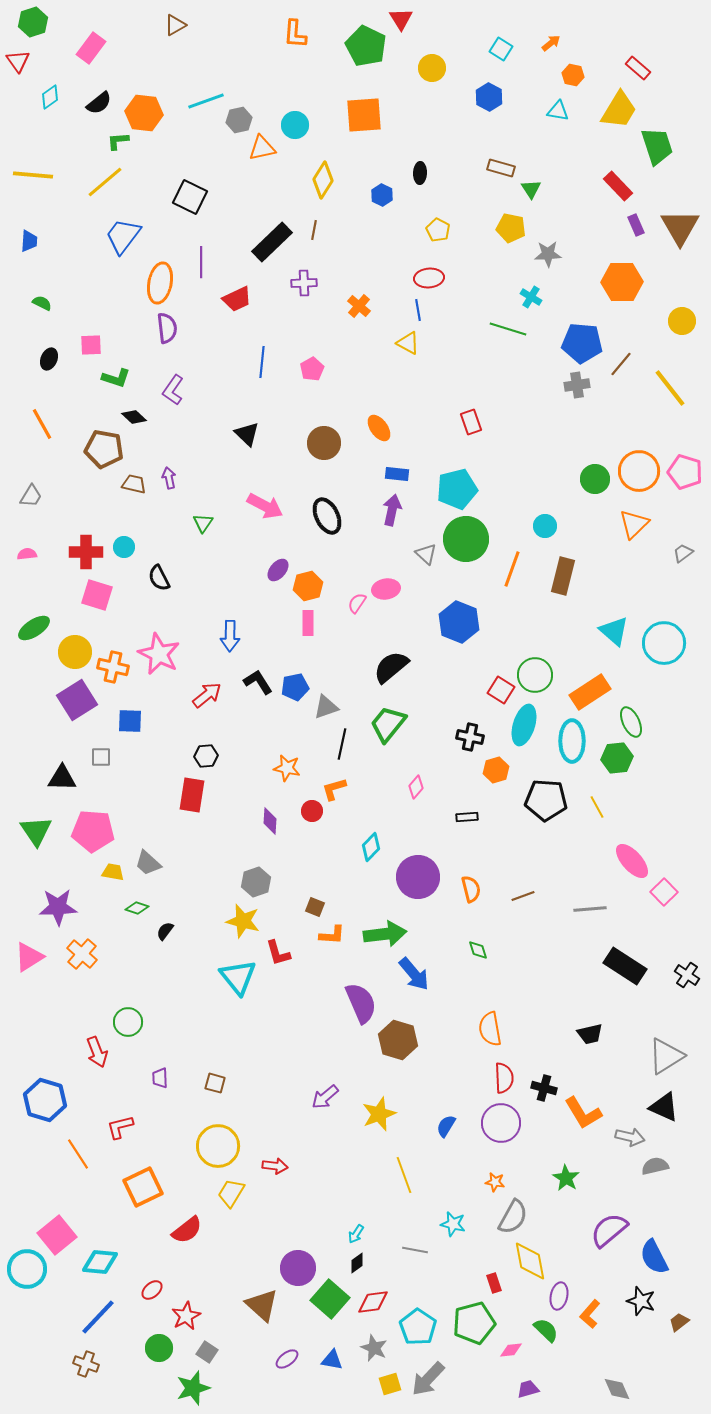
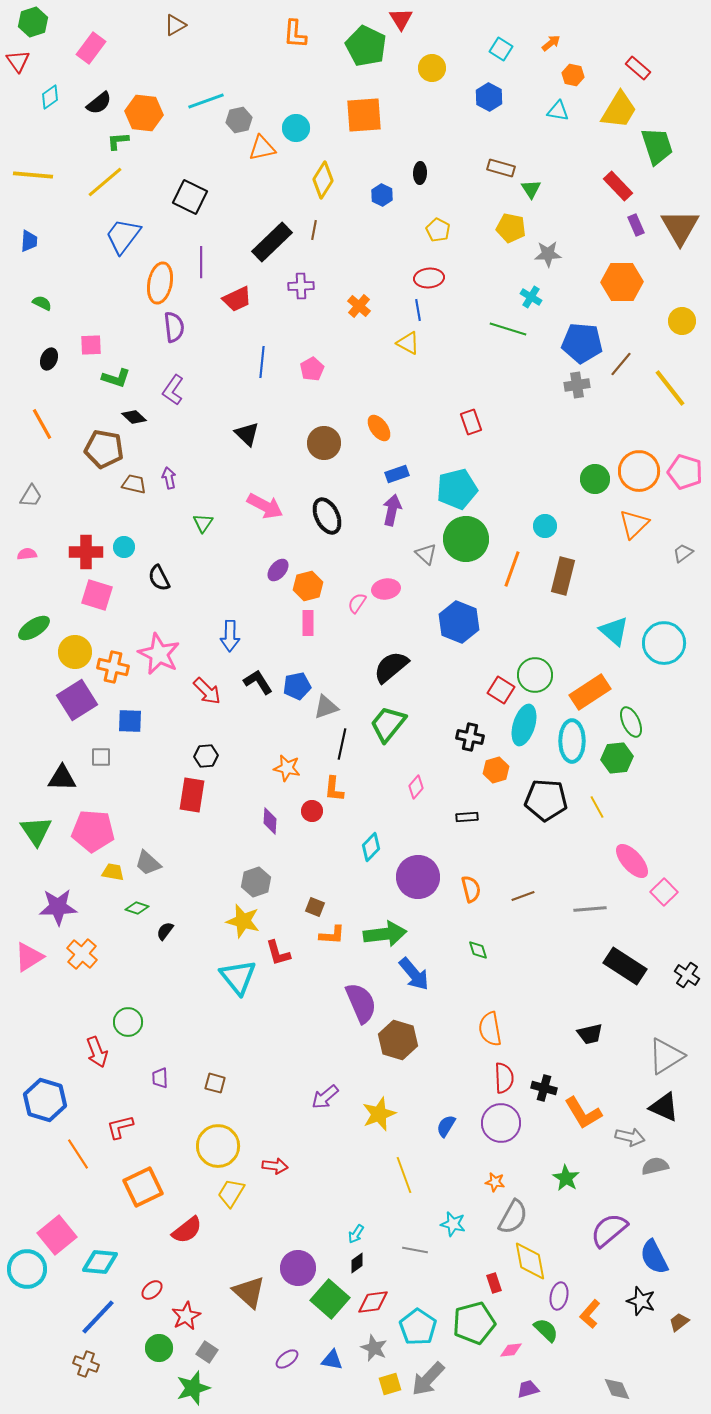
cyan circle at (295, 125): moved 1 px right, 3 px down
purple cross at (304, 283): moved 3 px left, 3 px down
purple semicircle at (167, 328): moved 7 px right, 1 px up
blue rectangle at (397, 474): rotated 25 degrees counterclockwise
blue pentagon at (295, 687): moved 2 px right, 1 px up
red arrow at (207, 695): moved 4 px up; rotated 84 degrees clockwise
orange L-shape at (334, 789): rotated 68 degrees counterclockwise
brown triangle at (262, 1305): moved 13 px left, 13 px up
